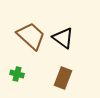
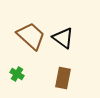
green cross: rotated 16 degrees clockwise
brown rectangle: rotated 10 degrees counterclockwise
